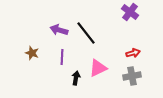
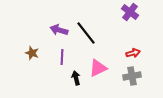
black arrow: rotated 24 degrees counterclockwise
